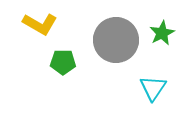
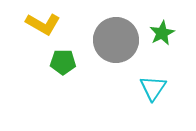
yellow L-shape: moved 3 px right
